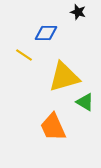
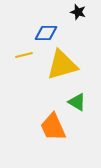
yellow line: rotated 48 degrees counterclockwise
yellow triangle: moved 2 px left, 12 px up
green triangle: moved 8 px left
